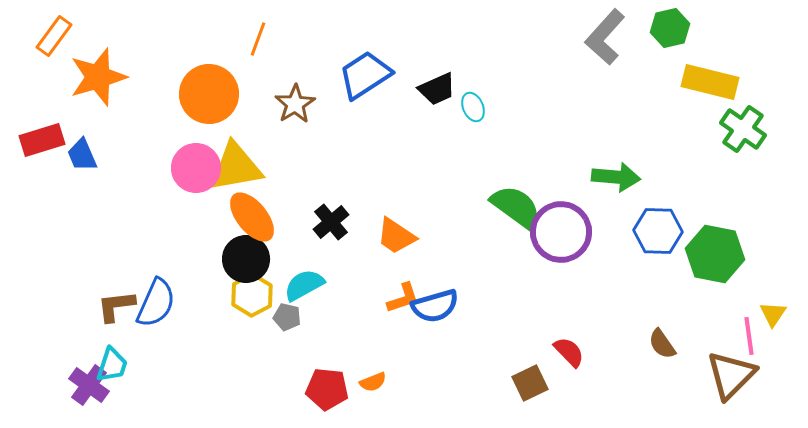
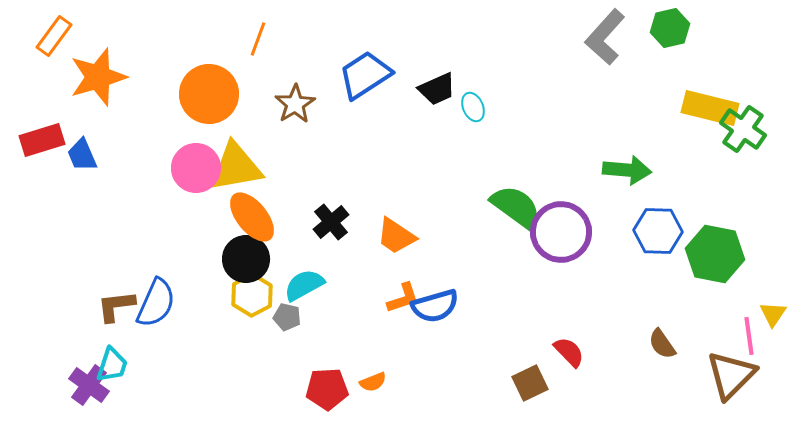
yellow rectangle at (710, 82): moved 26 px down
green arrow at (616, 177): moved 11 px right, 7 px up
red pentagon at (327, 389): rotated 9 degrees counterclockwise
